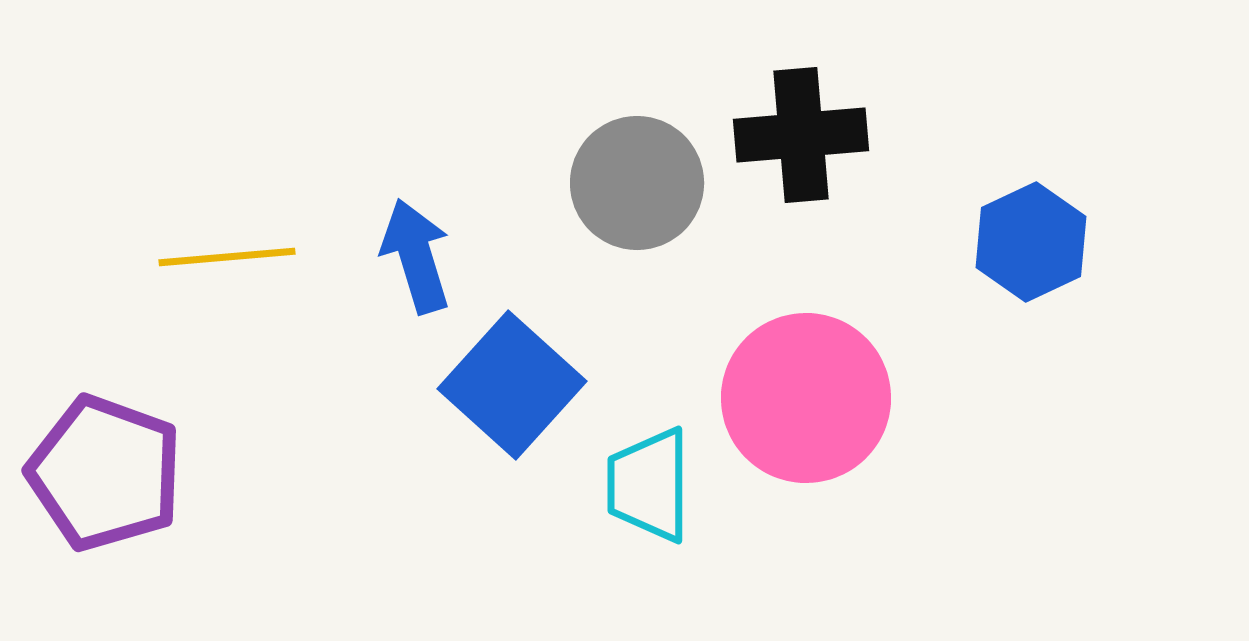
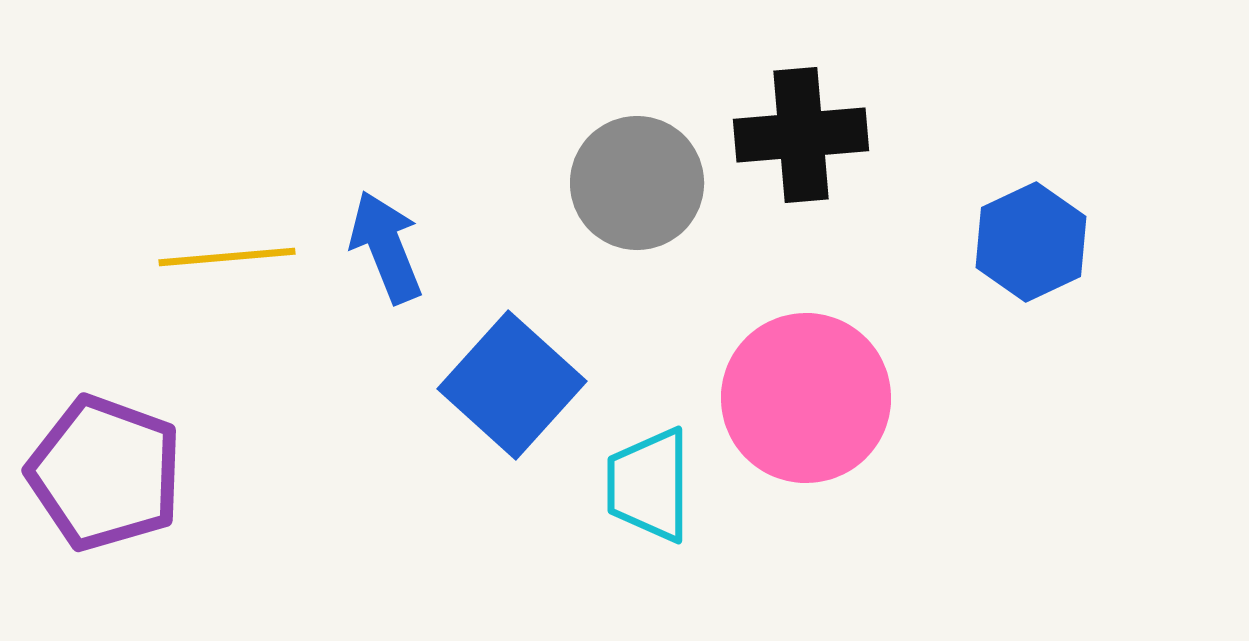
blue arrow: moved 30 px left, 9 px up; rotated 5 degrees counterclockwise
